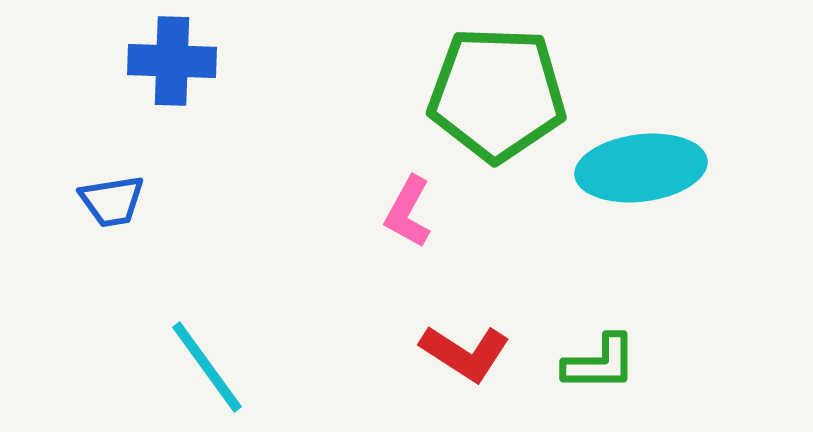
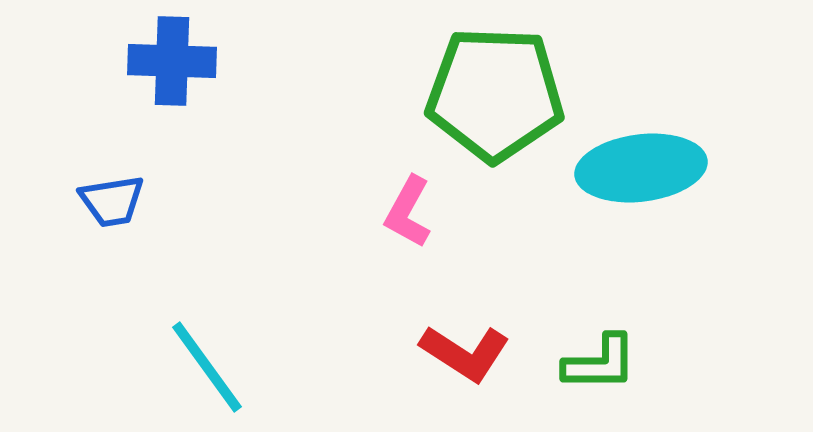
green pentagon: moved 2 px left
